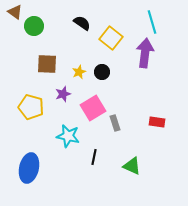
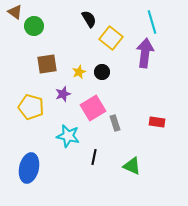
black semicircle: moved 7 px right, 4 px up; rotated 24 degrees clockwise
brown square: rotated 10 degrees counterclockwise
